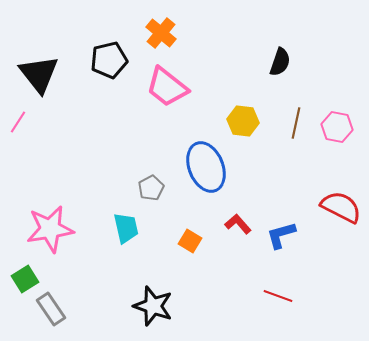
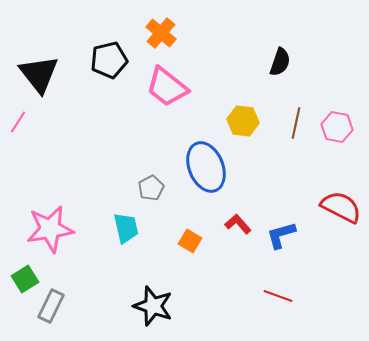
gray rectangle: moved 3 px up; rotated 60 degrees clockwise
